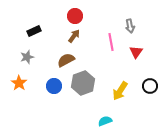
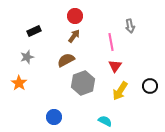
red triangle: moved 21 px left, 14 px down
blue circle: moved 31 px down
cyan semicircle: rotated 48 degrees clockwise
